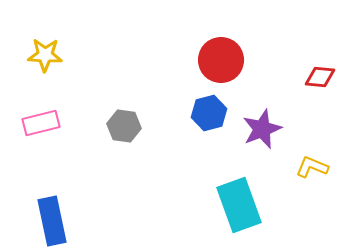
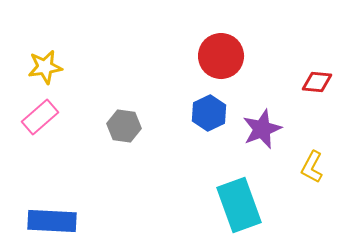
yellow star: moved 12 px down; rotated 12 degrees counterclockwise
red circle: moved 4 px up
red diamond: moved 3 px left, 5 px down
blue hexagon: rotated 12 degrees counterclockwise
pink rectangle: moved 1 px left, 6 px up; rotated 27 degrees counterclockwise
yellow L-shape: rotated 84 degrees counterclockwise
blue rectangle: rotated 75 degrees counterclockwise
